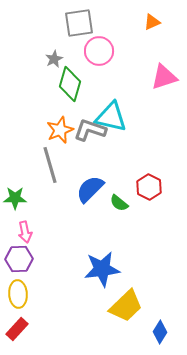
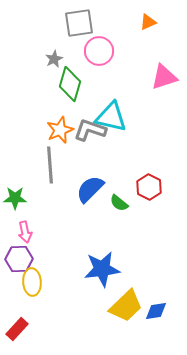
orange triangle: moved 4 px left
gray line: rotated 12 degrees clockwise
yellow ellipse: moved 14 px right, 12 px up
blue diamond: moved 4 px left, 21 px up; rotated 50 degrees clockwise
